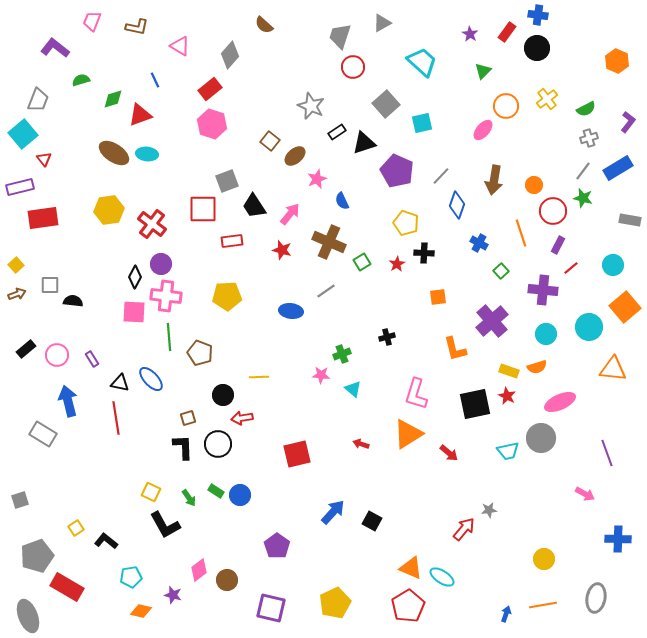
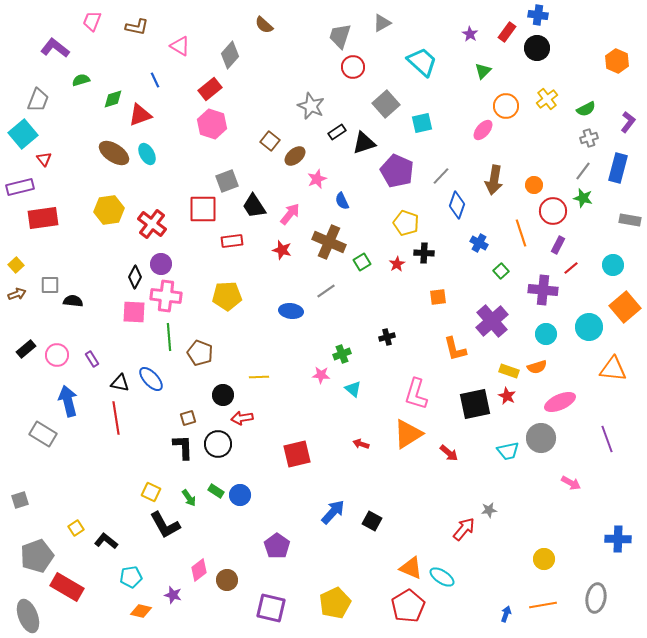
cyan ellipse at (147, 154): rotated 55 degrees clockwise
blue rectangle at (618, 168): rotated 44 degrees counterclockwise
purple line at (607, 453): moved 14 px up
pink arrow at (585, 494): moved 14 px left, 11 px up
